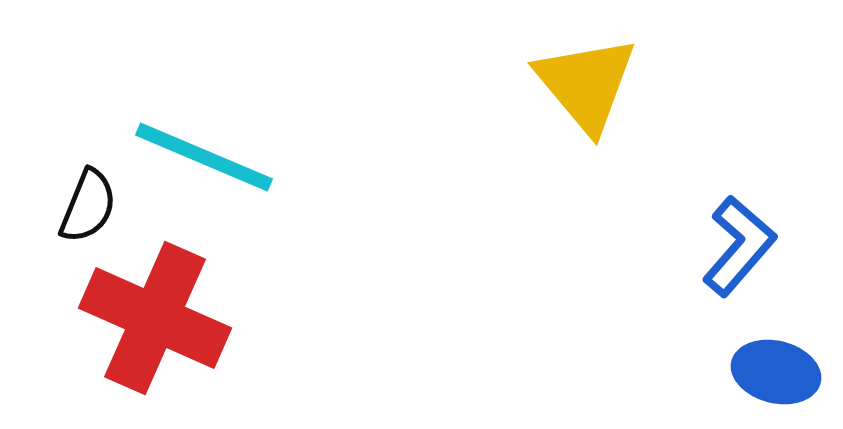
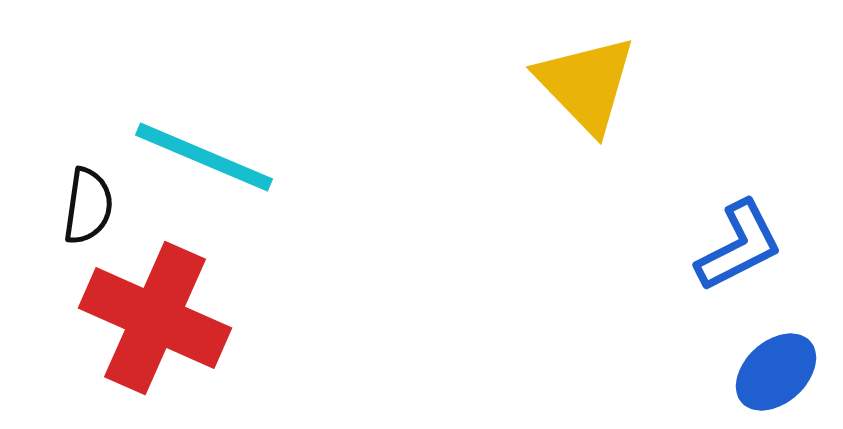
yellow triangle: rotated 4 degrees counterclockwise
black semicircle: rotated 14 degrees counterclockwise
blue L-shape: rotated 22 degrees clockwise
blue ellipse: rotated 56 degrees counterclockwise
